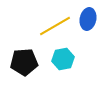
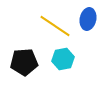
yellow line: rotated 64 degrees clockwise
